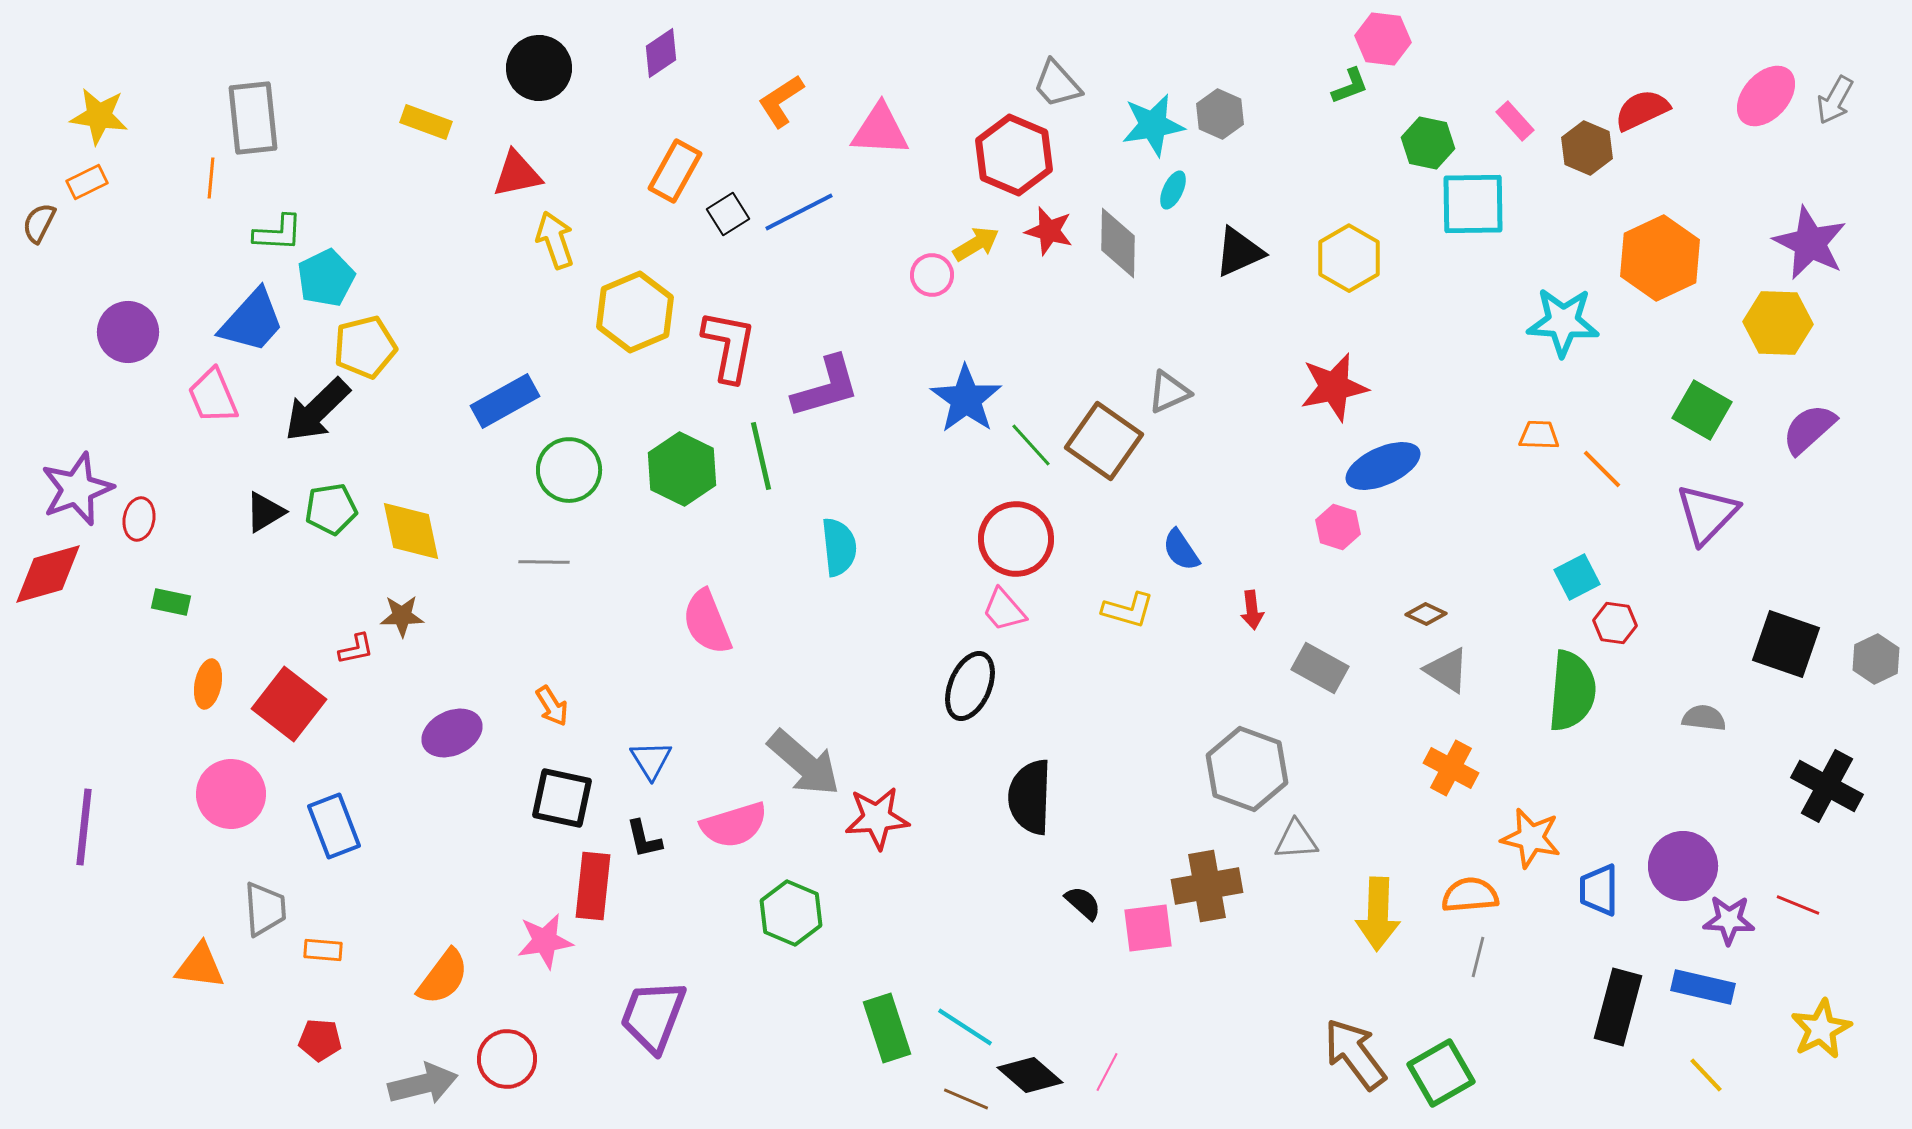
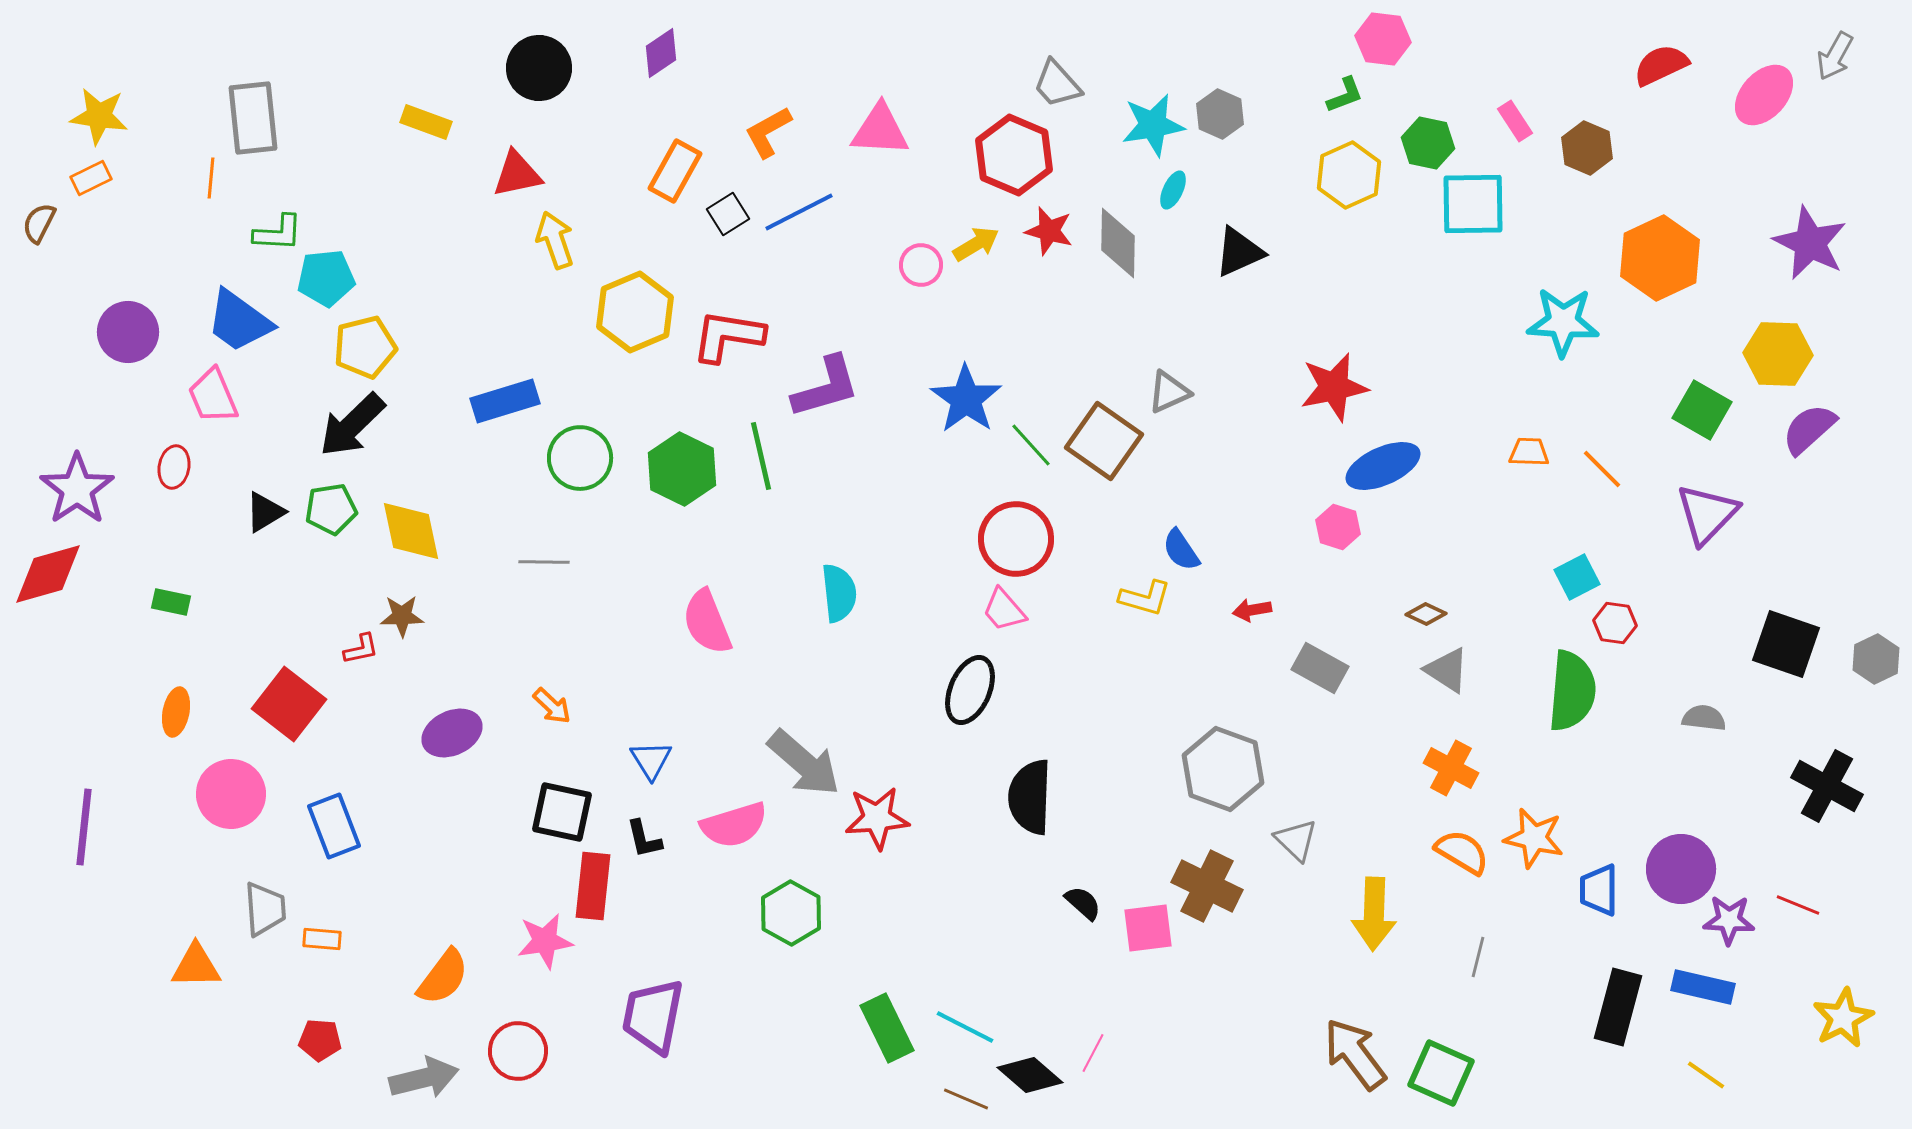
green L-shape at (1350, 86): moved 5 px left, 9 px down
pink ellipse at (1766, 96): moved 2 px left, 1 px up
gray arrow at (1835, 100): moved 44 px up
orange L-shape at (781, 101): moved 13 px left, 31 px down; rotated 4 degrees clockwise
red semicircle at (1642, 110): moved 19 px right, 45 px up
pink rectangle at (1515, 121): rotated 9 degrees clockwise
orange rectangle at (87, 182): moved 4 px right, 4 px up
yellow hexagon at (1349, 258): moved 83 px up; rotated 6 degrees clockwise
pink circle at (932, 275): moved 11 px left, 10 px up
cyan pentagon at (326, 278): rotated 20 degrees clockwise
blue trapezoid at (252, 321): moved 13 px left; rotated 84 degrees clockwise
yellow hexagon at (1778, 323): moved 31 px down
red L-shape at (729, 346): moved 1 px left, 10 px up; rotated 92 degrees counterclockwise
blue rectangle at (505, 401): rotated 12 degrees clockwise
black arrow at (317, 410): moved 35 px right, 15 px down
orange trapezoid at (1539, 435): moved 10 px left, 17 px down
green circle at (569, 470): moved 11 px right, 12 px up
purple star at (77, 489): rotated 14 degrees counterclockwise
red ellipse at (139, 519): moved 35 px right, 52 px up
cyan semicircle at (839, 547): moved 46 px down
yellow L-shape at (1128, 610): moved 17 px right, 12 px up
red arrow at (1252, 610): rotated 87 degrees clockwise
red L-shape at (356, 649): moved 5 px right
orange ellipse at (208, 684): moved 32 px left, 28 px down
black ellipse at (970, 686): moved 4 px down
orange arrow at (552, 706): rotated 15 degrees counterclockwise
gray hexagon at (1247, 769): moved 24 px left
black square at (562, 798): moved 14 px down
orange star at (1531, 838): moved 3 px right
gray triangle at (1296, 840): rotated 48 degrees clockwise
purple circle at (1683, 866): moved 2 px left, 3 px down
brown cross at (1207, 886): rotated 36 degrees clockwise
orange semicircle at (1470, 895): moved 8 px left, 43 px up; rotated 36 degrees clockwise
green hexagon at (791, 913): rotated 6 degrees clockwise
yellow arrow at (1378, 914): moved 4 px left
orange rectangle at (323, 950): moved 1 px left, 11 px up
orange triangle at (200, 966): moved 4 px left; rotated 8 degrees counterclockwise
purple trapezoid at (653, 1016): rotated 10 degrees counterclockwise
cyan line at (965, 1027): rotated 6 degrees counterclockwise
green rectangle at (887, 1028): rotated 8 degrees counterclockwise
yellow star at (1821, 1029): moved 22 px right, 11 px up
red circle at (507, 1059): moved 11 px right, 8 px up
pink line at (1107, 1072): moved 14 px left, 19 px up
green square at (1441, 1073): rotated 36 degrees counterclockwise
yellow line at (1706, 1075): rotated 12 degrees counterclockwise
gray arrow at (423, 1084): moved 1 px right, 6 px up
